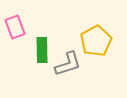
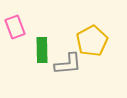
yellow pentagon: moved 4 px left
gray L-shape: rotated 12 degrees clockwise
